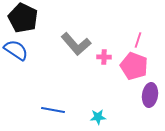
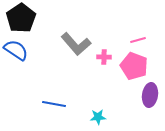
black pentagon: moved 2 px left; rotated 12 degrees clockwise
pink line: rotated 56 degrees clockwise
blue line: moved 1 px right, 6 px up
